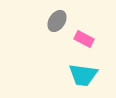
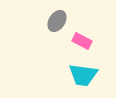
pink rectangle: moved 2 px left, 2 px down
